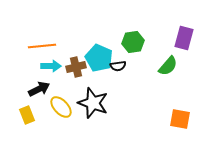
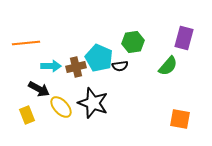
orange line: moved 16 px left, 3 px up
black semicircle: moved 2 px right
black arrow: rotated 55 degrees clockwise
